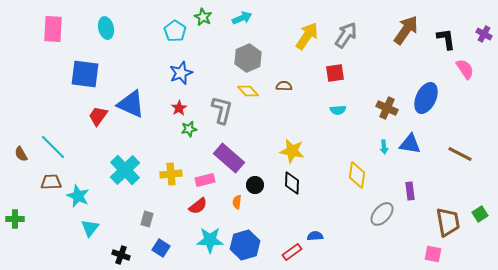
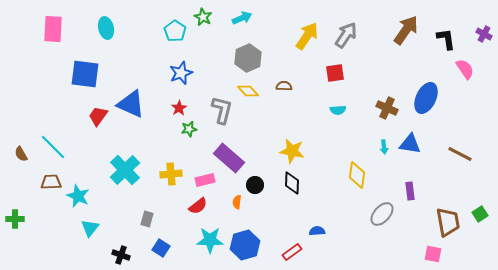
blue semicircle at (315, 236): moved 2 px right, 5 px up
